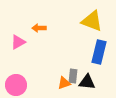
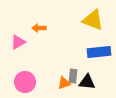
yellow triangle: moved 1 px right, 1 px up
blue rectangle: rotated 70 degrees clockwise
pink circle: moved 9 px right, 3 px up
